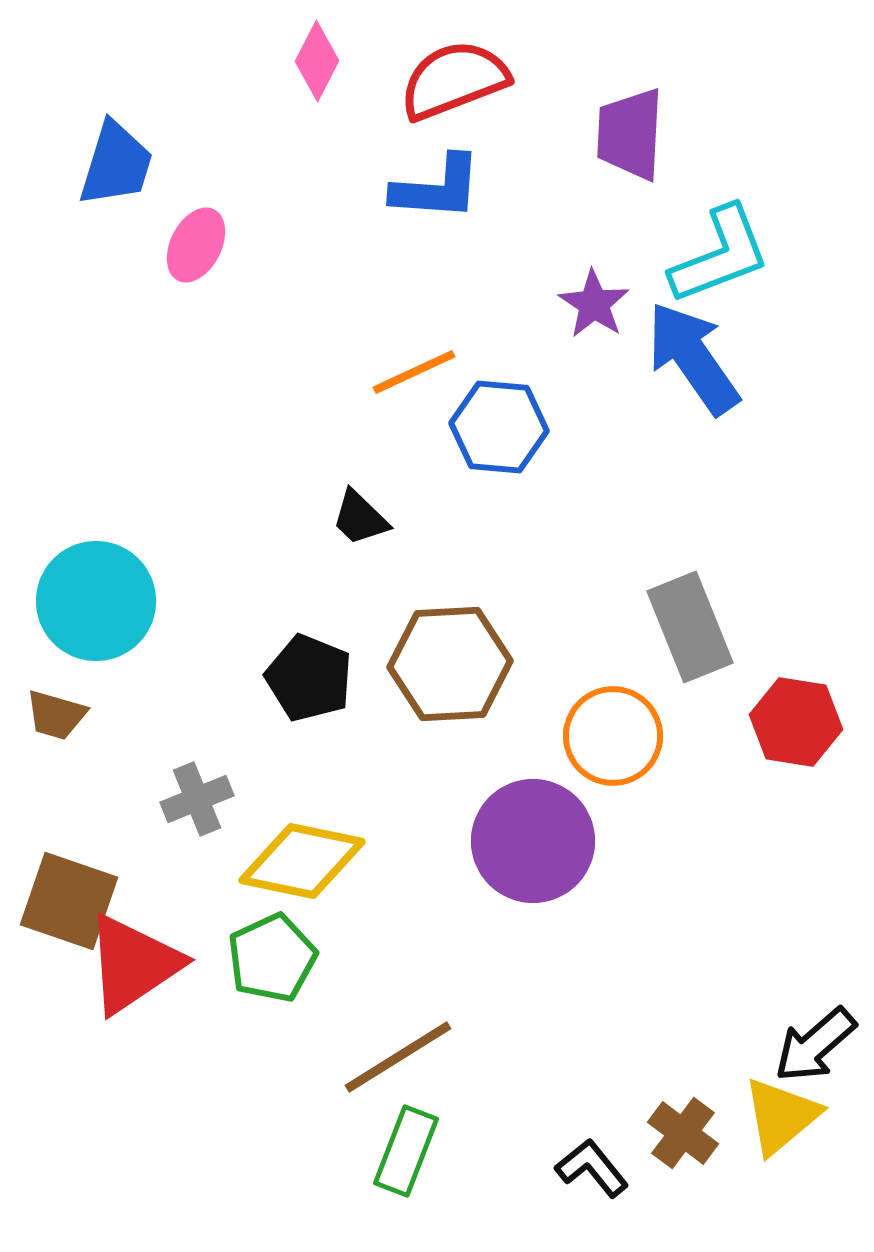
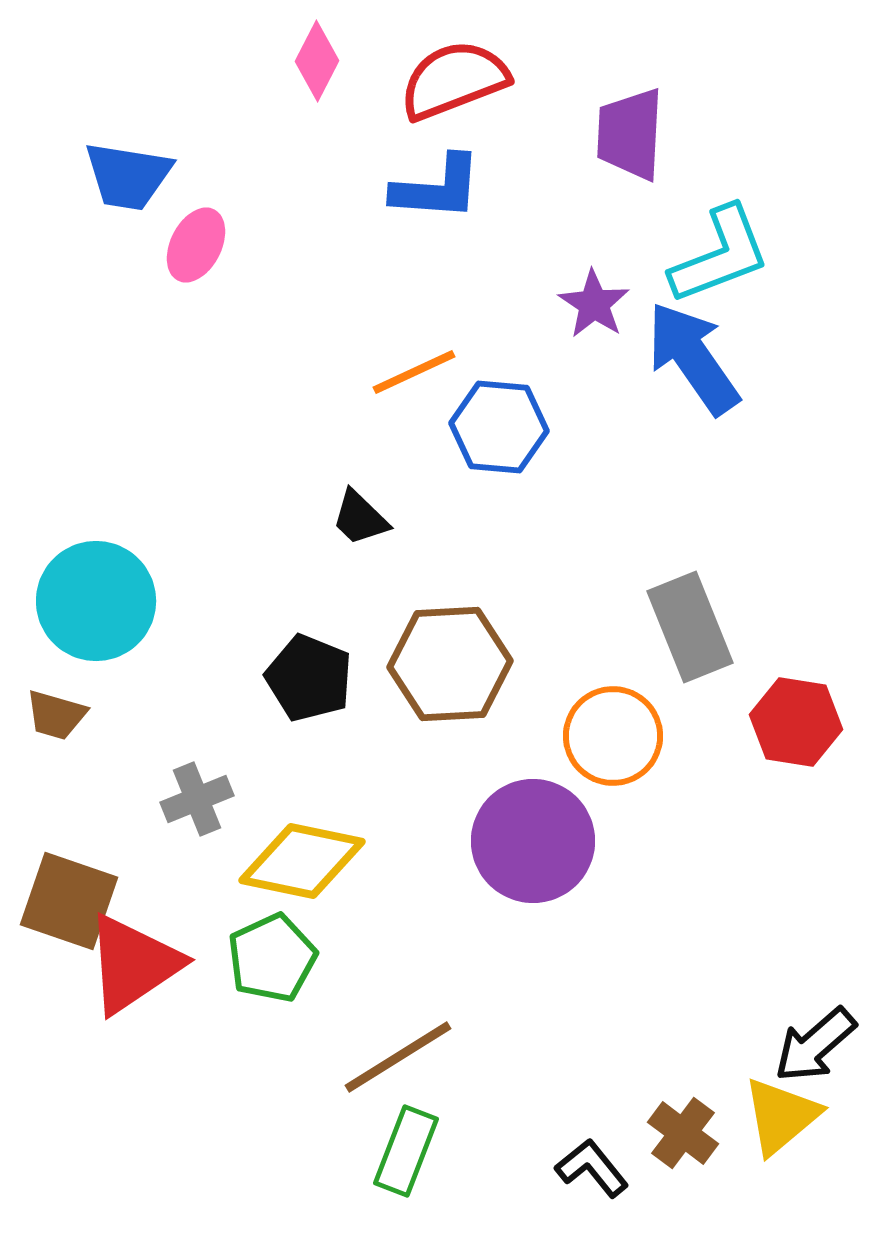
blue trapezoid: moved 12 px right, 12 px down; rotated 82 degrees clockwise
